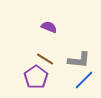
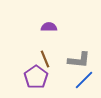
purple semicircle: rotated 21 degrees counterclockwise
brown line: rotated 36 degrees clockwise
